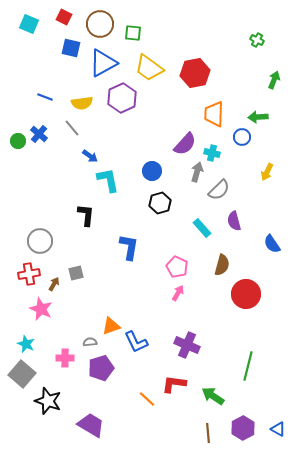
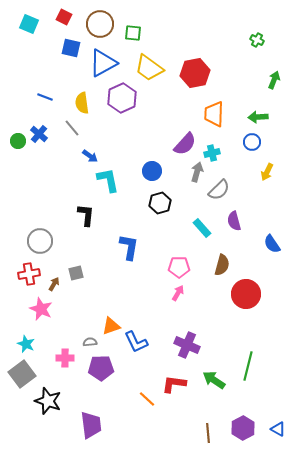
yellow semicircle at (82, 103): rotated 90 degrees clockwise
blue circle at (242, 137): moved 10 px right, 5 px down
cyan cross at (212, 153): rotated 28 degrees counterclockwise
pink pentagon at (177, 267): moved 2 px right; rotated 25 degrees counterclockwise
purple pentagon at (101, 368): rotated 15 degrees clockwise
gray square at (22, 374): rotated 12 degrees clockwise
green arrow at (213, 396): moved 1 px right, 16 px up
purple trapezoid at (91, 425): rotated 52 degrees clockwise
